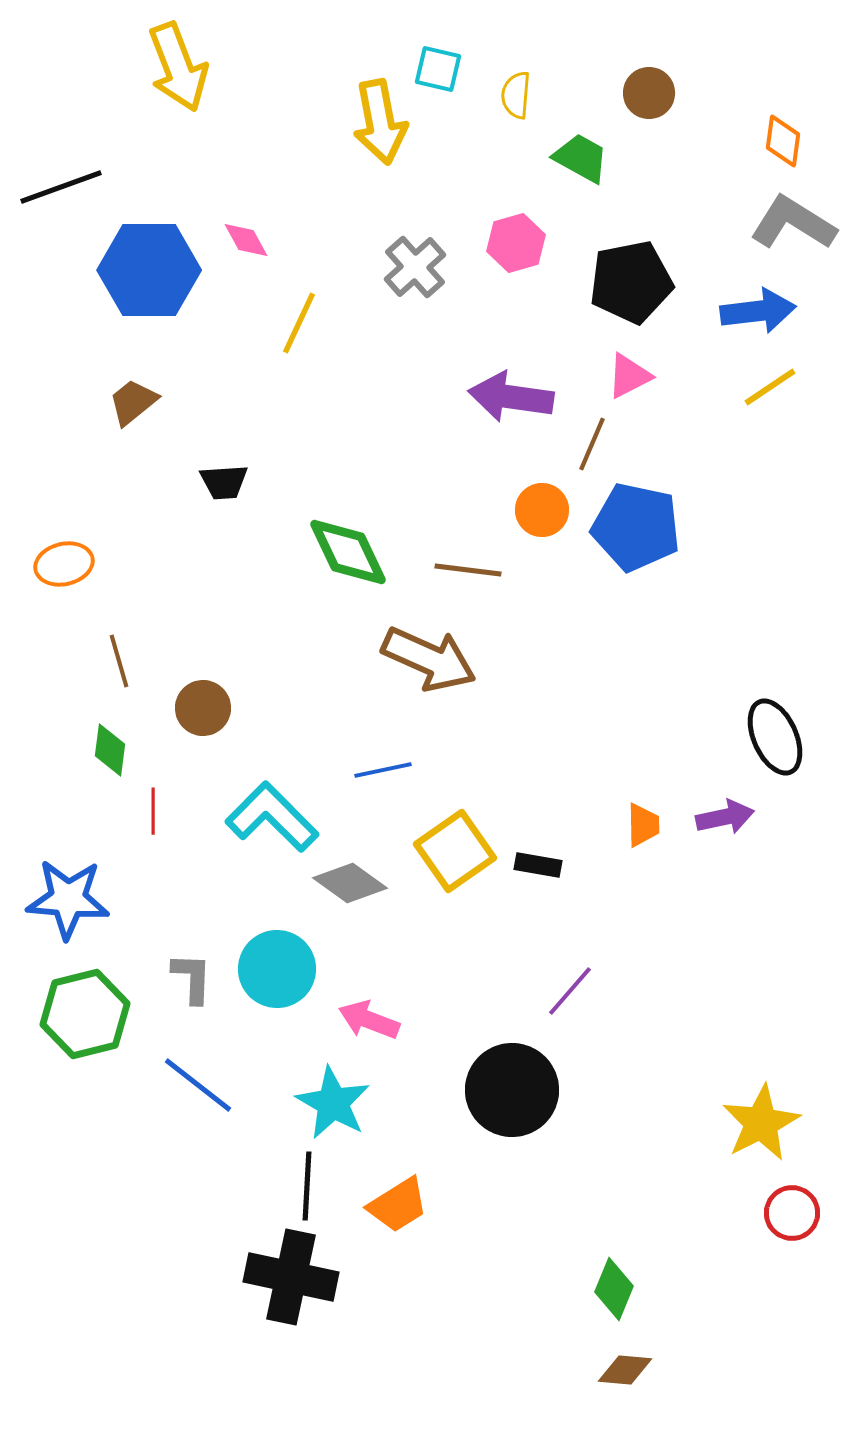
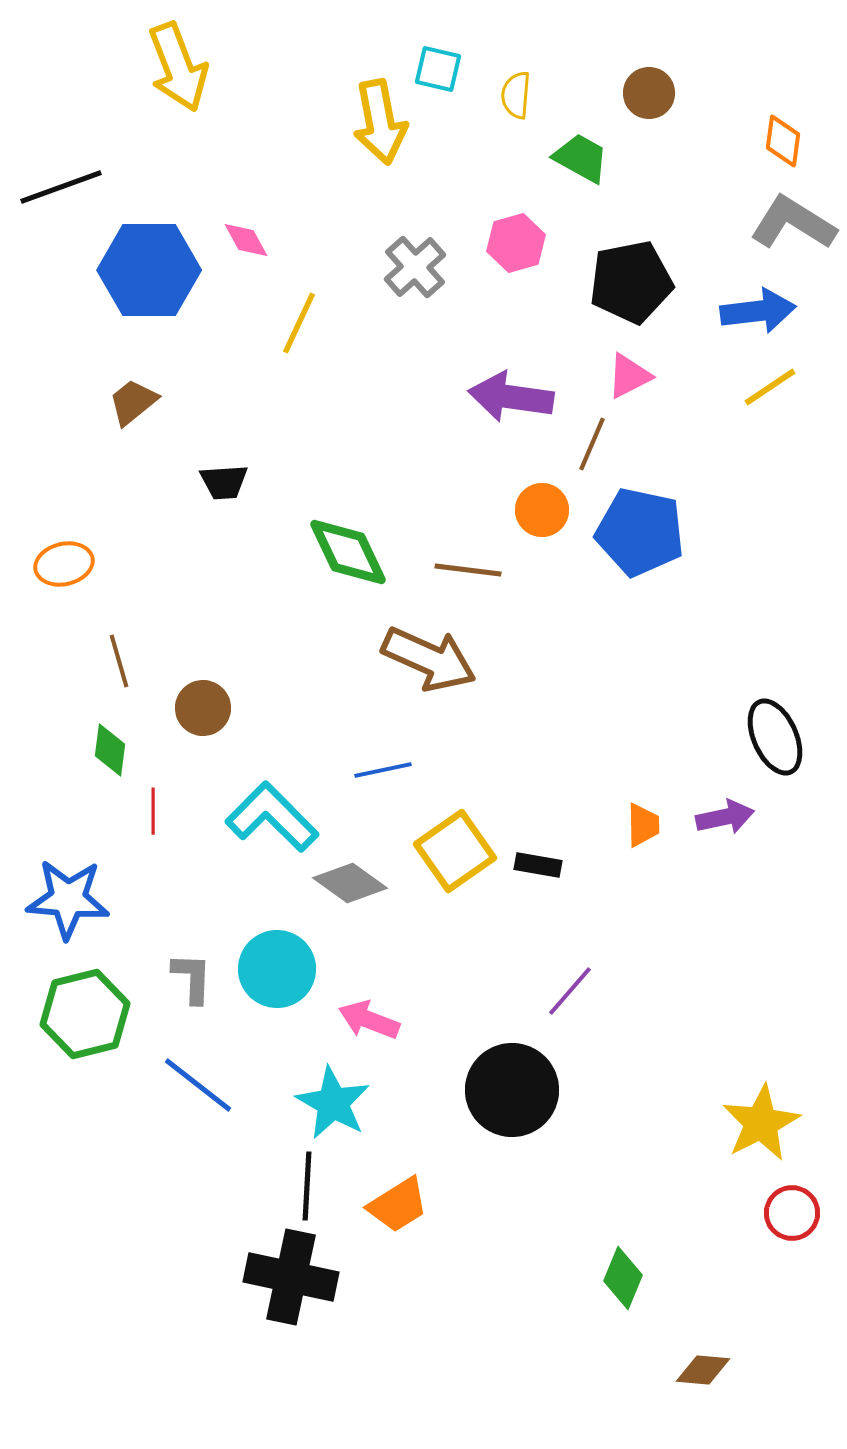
blue pentagon at (636, 527): moved 4 px right, 5 px down
green diamond at (614, 1289): moved 9 px right, 11 px up
brown diamond at (625, 1370): moved 78 px right
